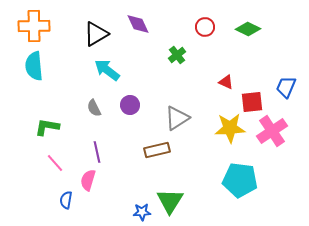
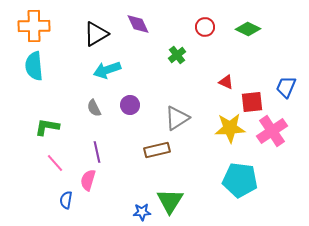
cyan arrow: rotated 56 degrees counterclockwise
